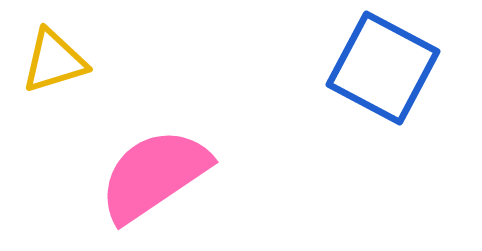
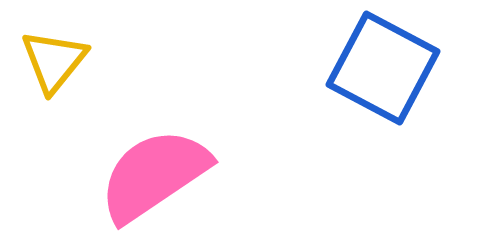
yellow triangle: rotated 34 degrees counterclockwise
